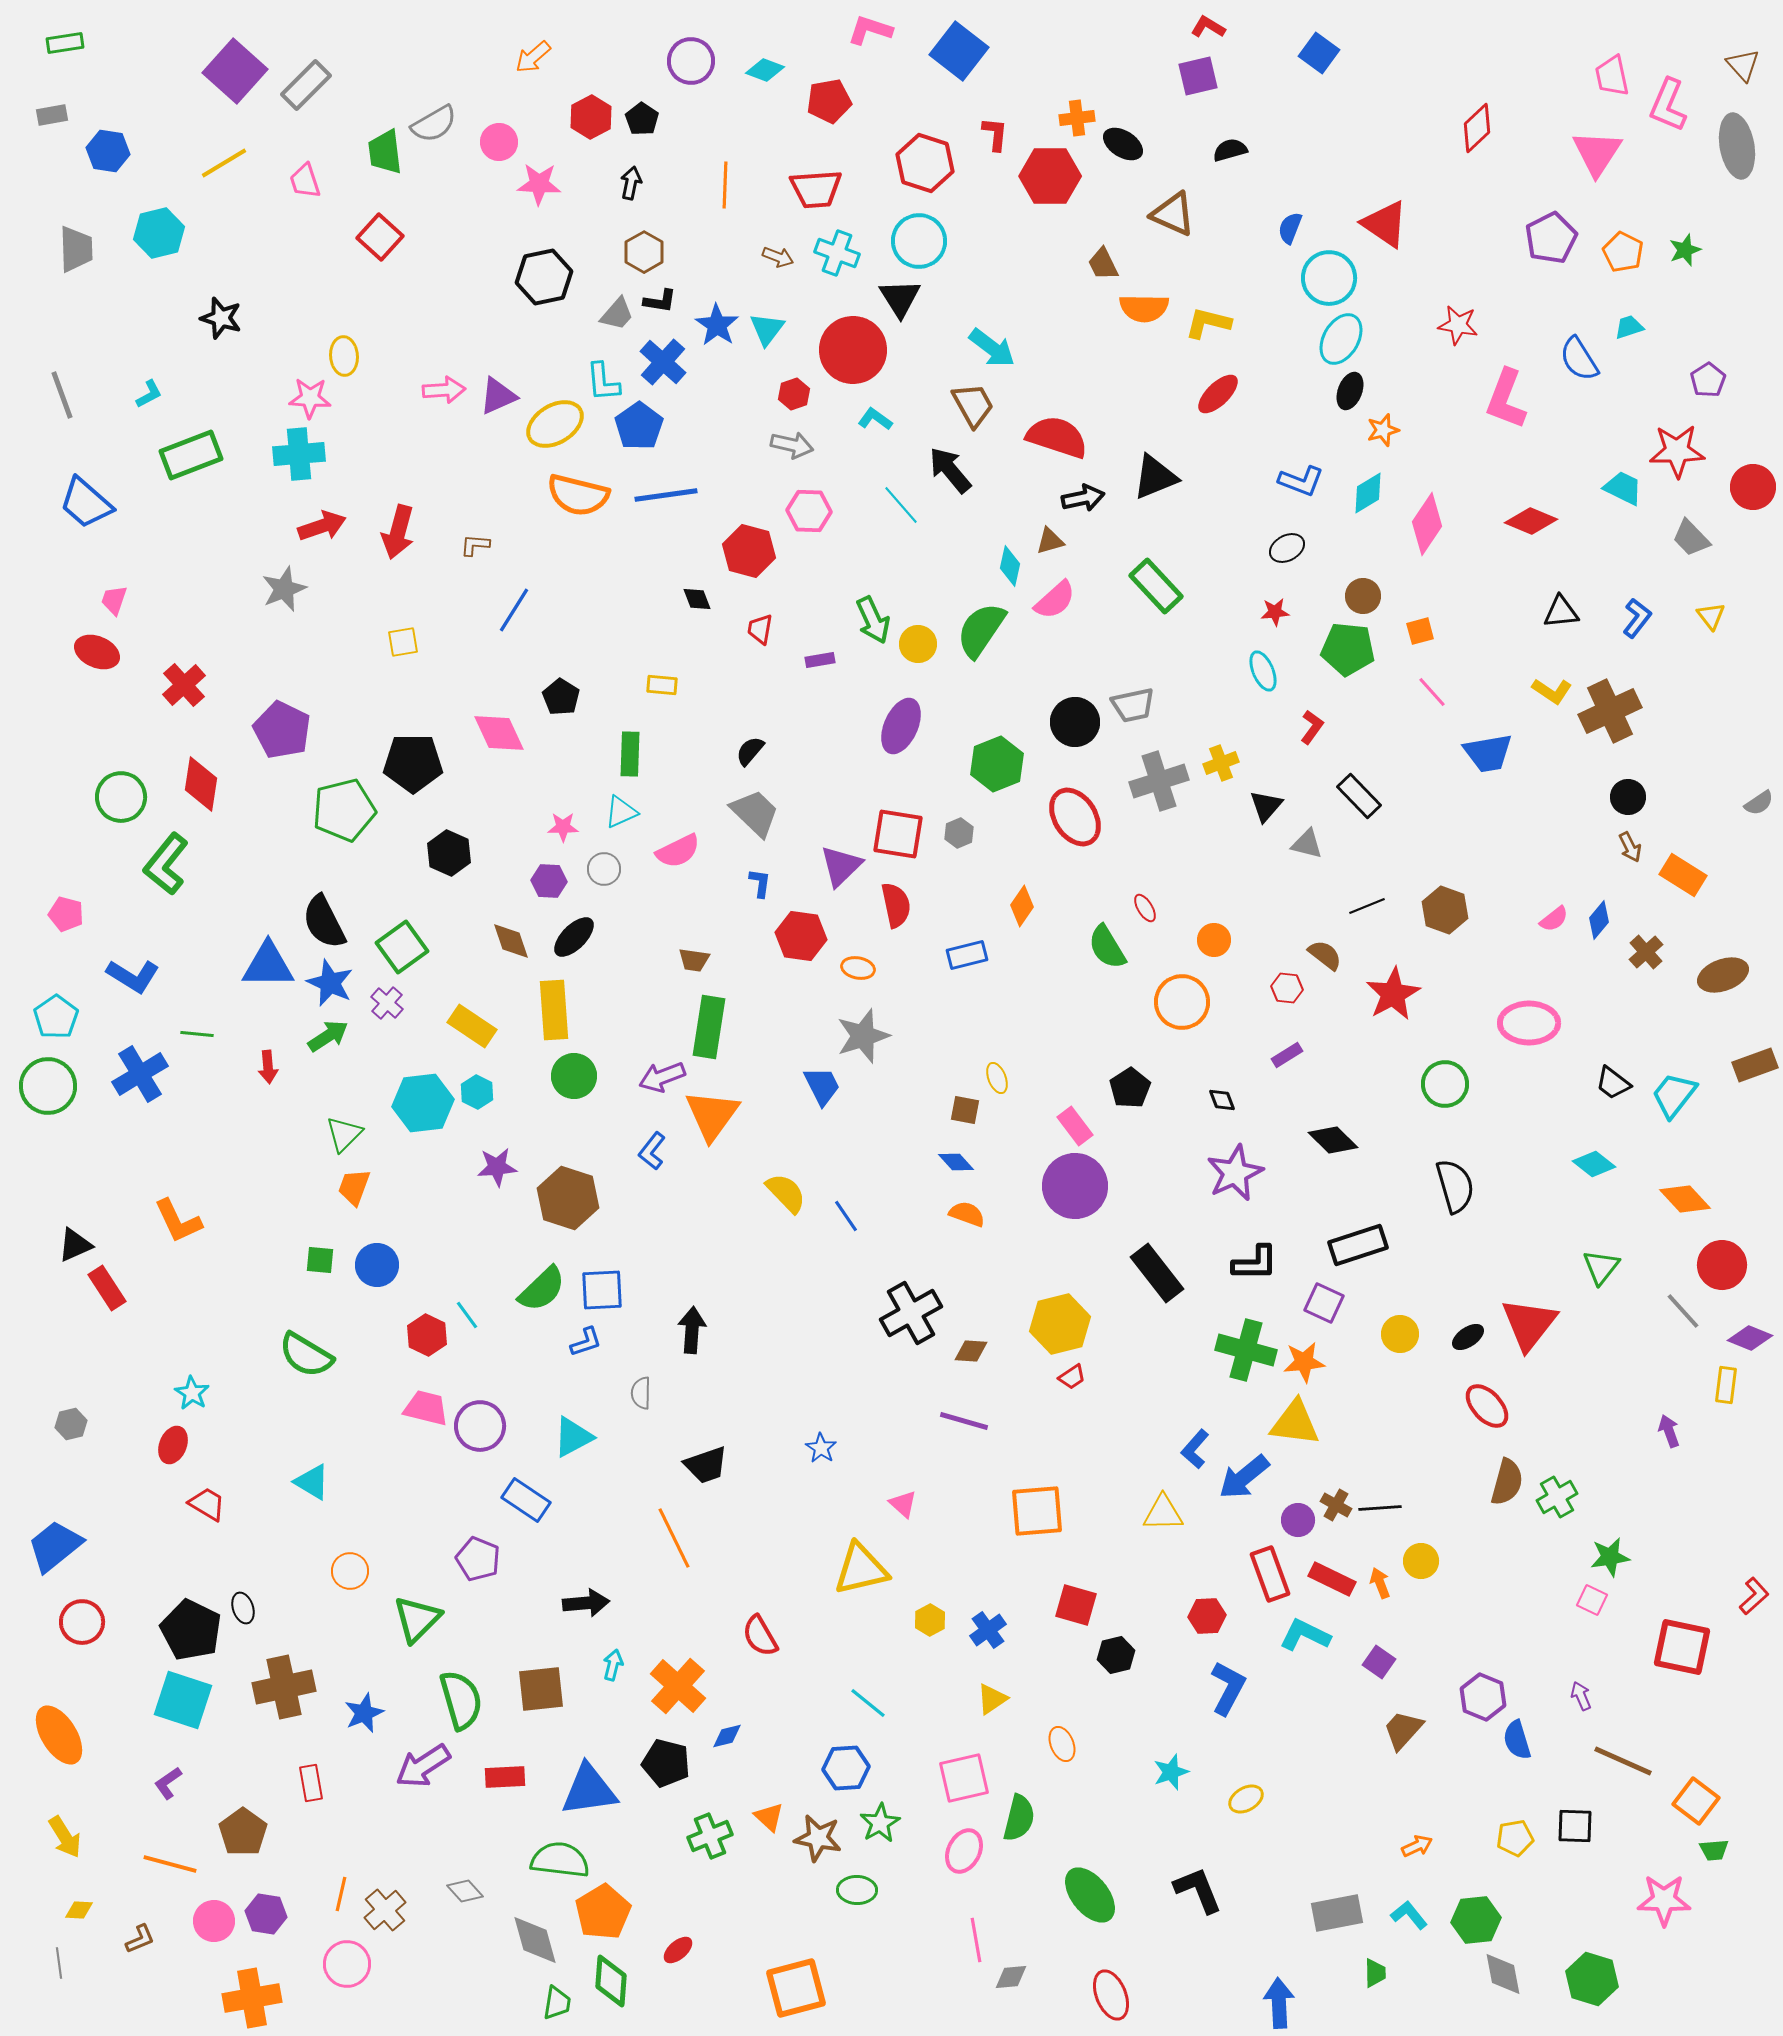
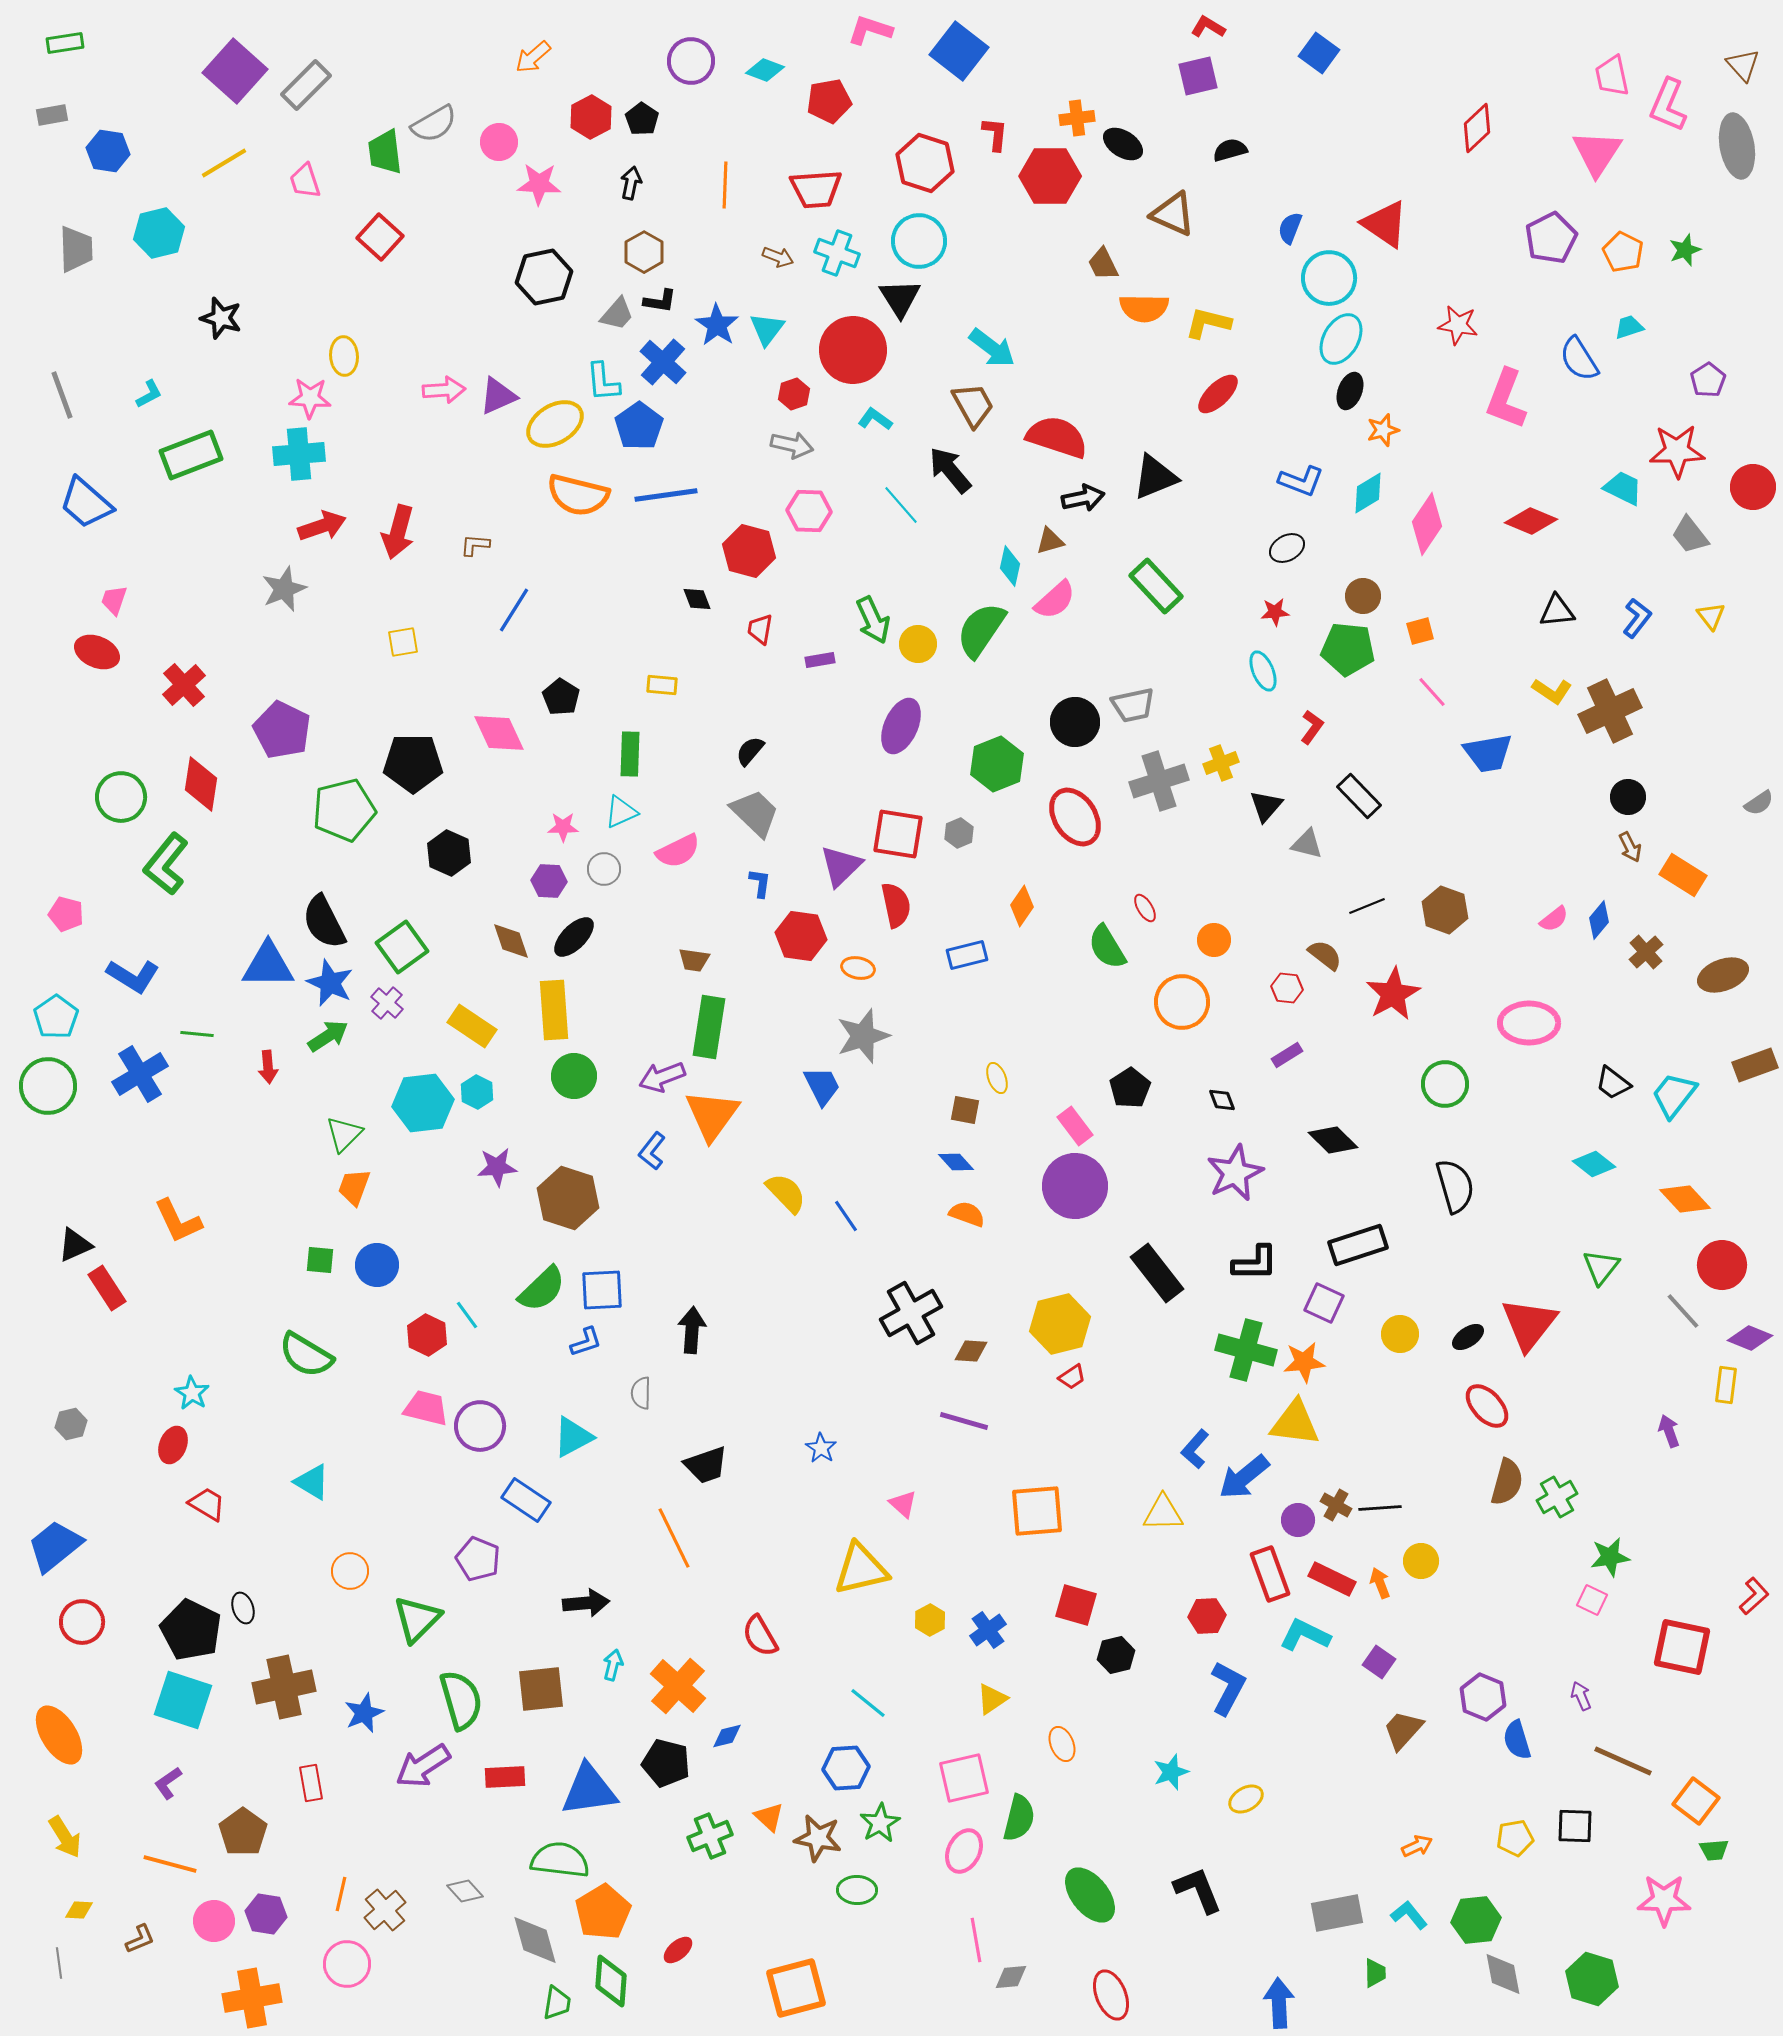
gray trapezoid at (1691, 538): moved 1 px left, 3 px up; rotated 6 degrees clockwise
black triangle at (1561, 612): moved 4 px left, 1 px up
